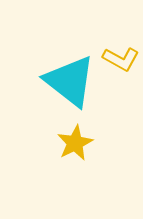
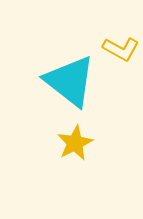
yellow L-shape: moved 10 px up
